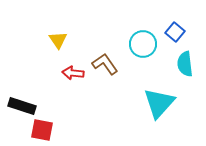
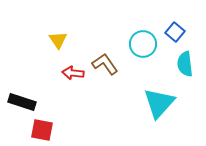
black rectangle: moved 4 px up
